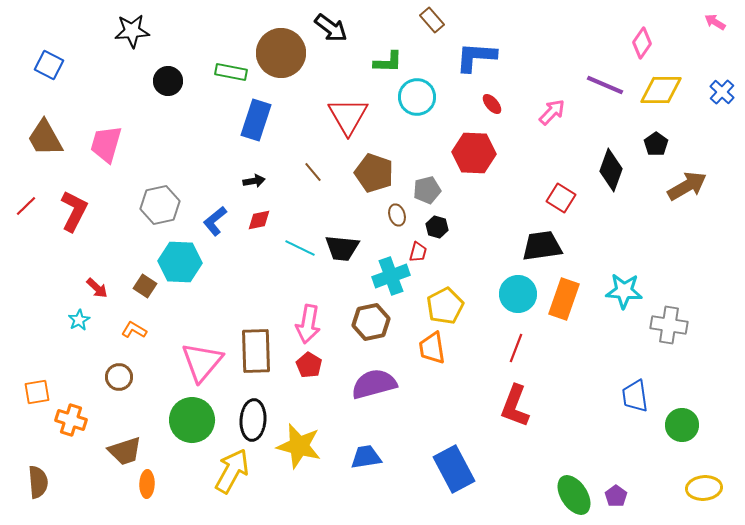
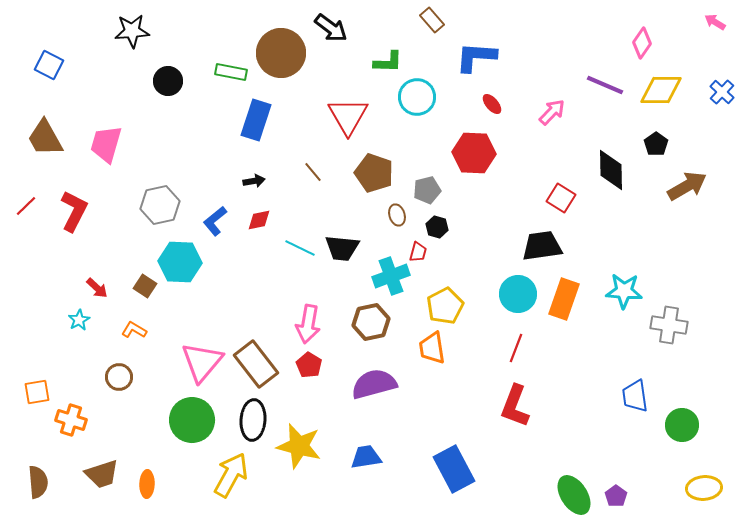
black diamond at (611, 170): rotated 21 degrees counterclockwise
brown rectangle at (256, 351): moved 13 px down; rotated 36 degrees counterclockwise
brown trapezoid at (125, 451): moved 23 px left, 23 px down
yellow arrow at (232, 471): moved 1 px left, 4 px down
